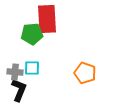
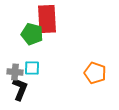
green pentagon: rotated 20 degrees clockwise
orange pentagon: moved 10 px right
black L-shape: moved 1 px right, 1 px up
